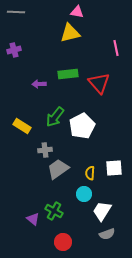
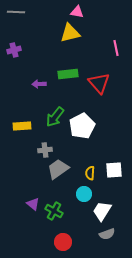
yellow rectangle: rotated 36 degrees counterclockwise
white square: moved 2 px down
purple triangle: moved 15 px up
